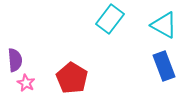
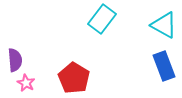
cyan rectangle: moved 8 px left
red pentagon: moved 2 px right
